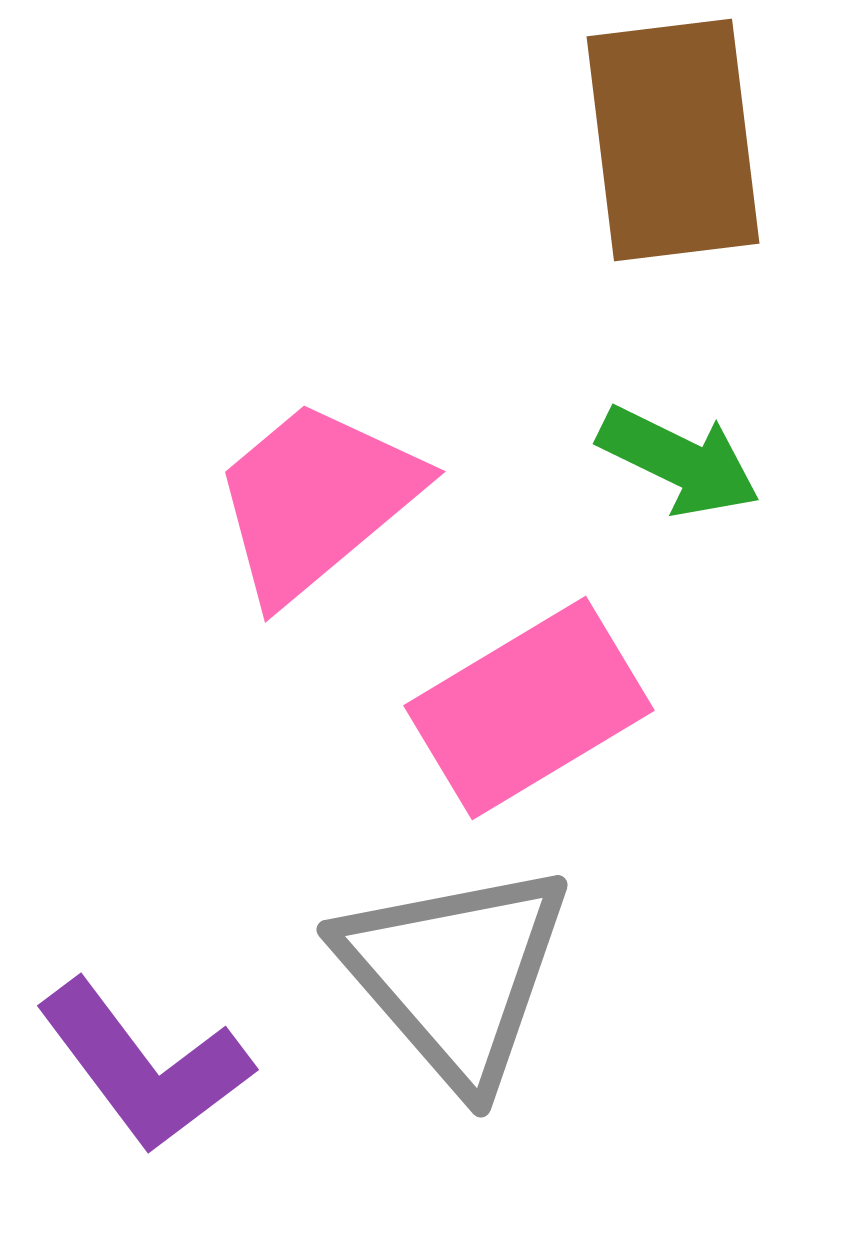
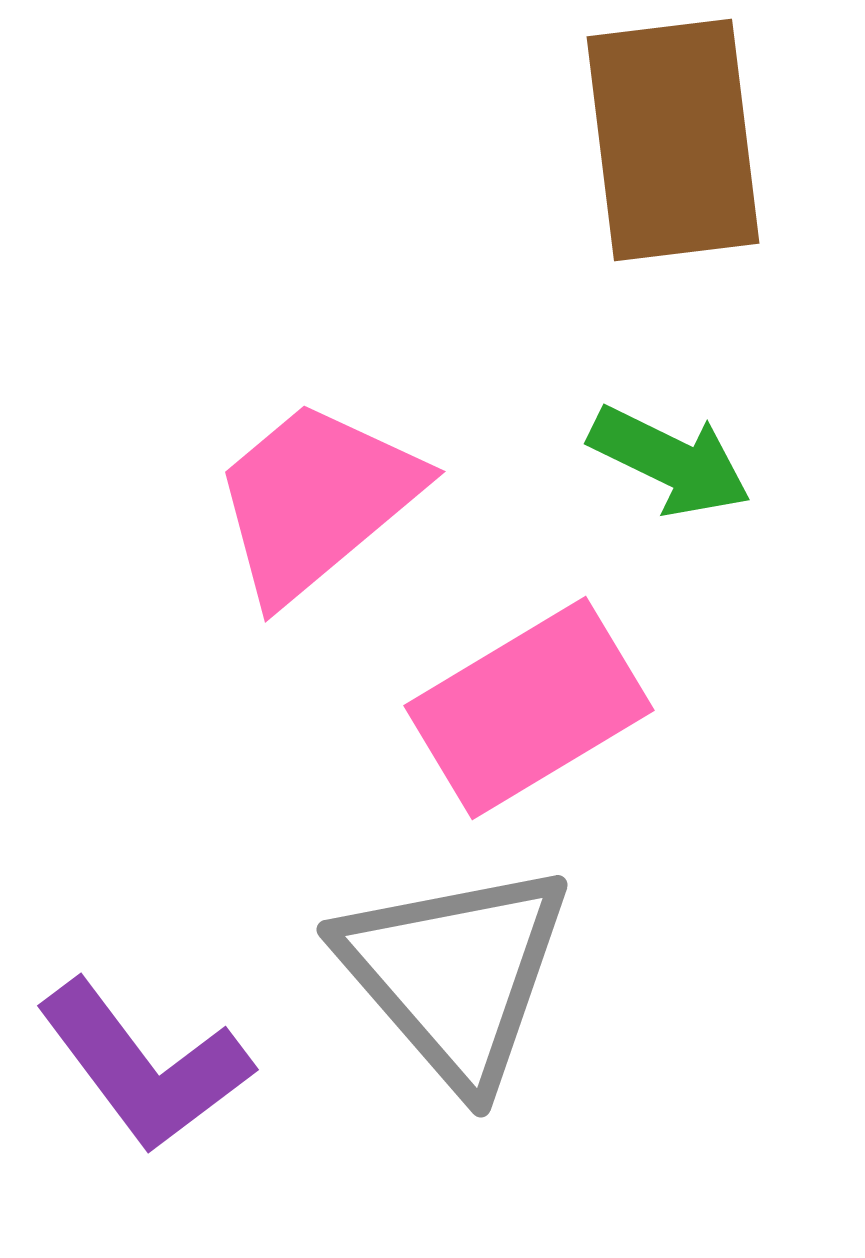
green arrow: moved 9 px left
